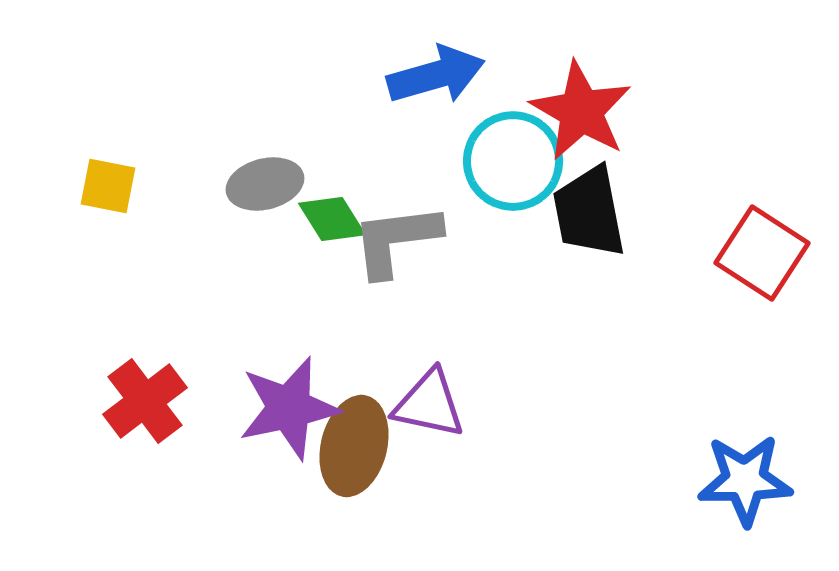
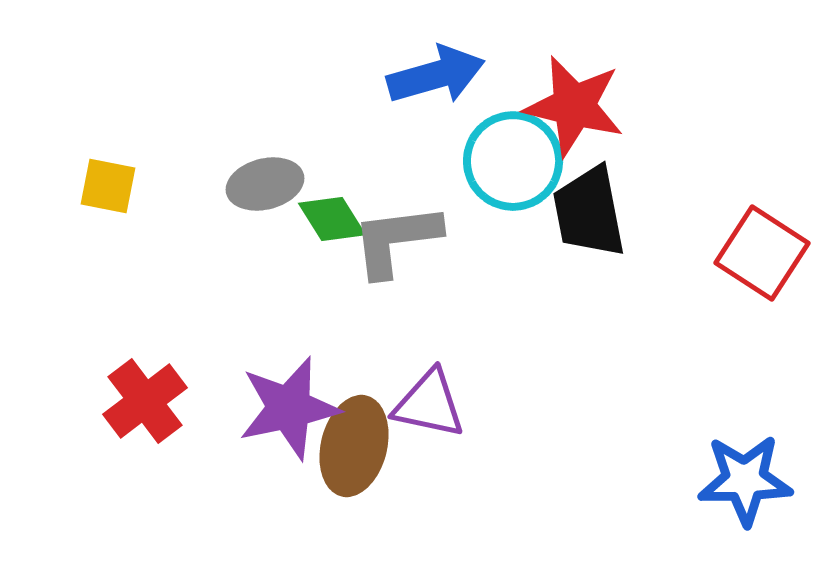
red star: moved 7 px left, 5 px up; rotated 16 degrees counterclockwise
